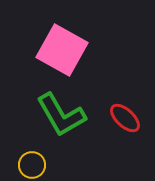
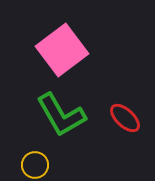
pink square: rotated 24 degrees clockwise
yellow circle: moved 3 px right
